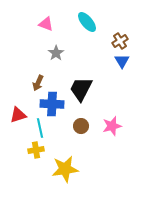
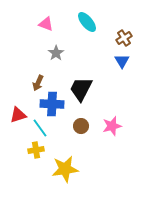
brown cross: moved 4 px right, 3 px up
cyan line: rotated 24 degrees counterclockwise
